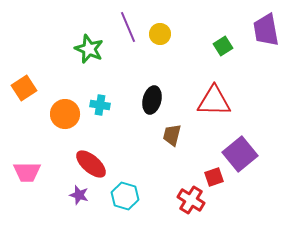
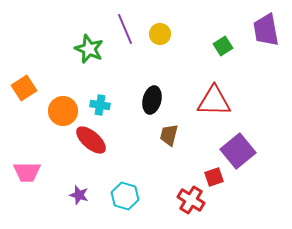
purple line: moved 3 px left, 2 px down
orange circle: moved 2 px left, 3 px up
brown trapezoid: moved 3 px left
purple square: moved 2 px left, 3 px up
red ellipse: moved 24 px up
